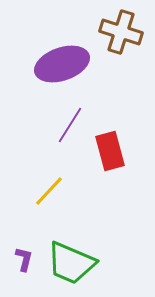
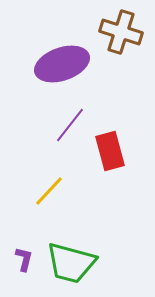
purple line: rotated 6 degrees clockwise
green trapezoid: rotated 8 degrees counterclockwise
